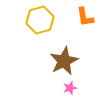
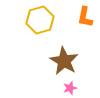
orange L-shape: rotated 20 degrees clockwise
brown star: rotated 16 degrees counterclockwise
